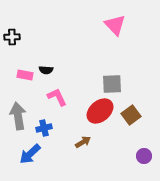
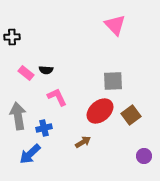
pink rectangle: moved 1 px right, 2 px up; rotated 28 degrees clockwise
gray square: moved 1 px right, 3 px up
